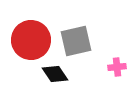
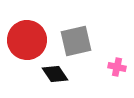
red circle: moved 4 px left
pink cross: rotated 18 degrees clockwise
